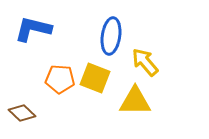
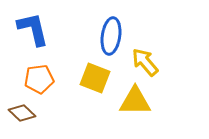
blue L-shape: rotated 63 degrees clockwise
orange pentagon: moved 21 px left; rotated 12 degrees counterclockwise
